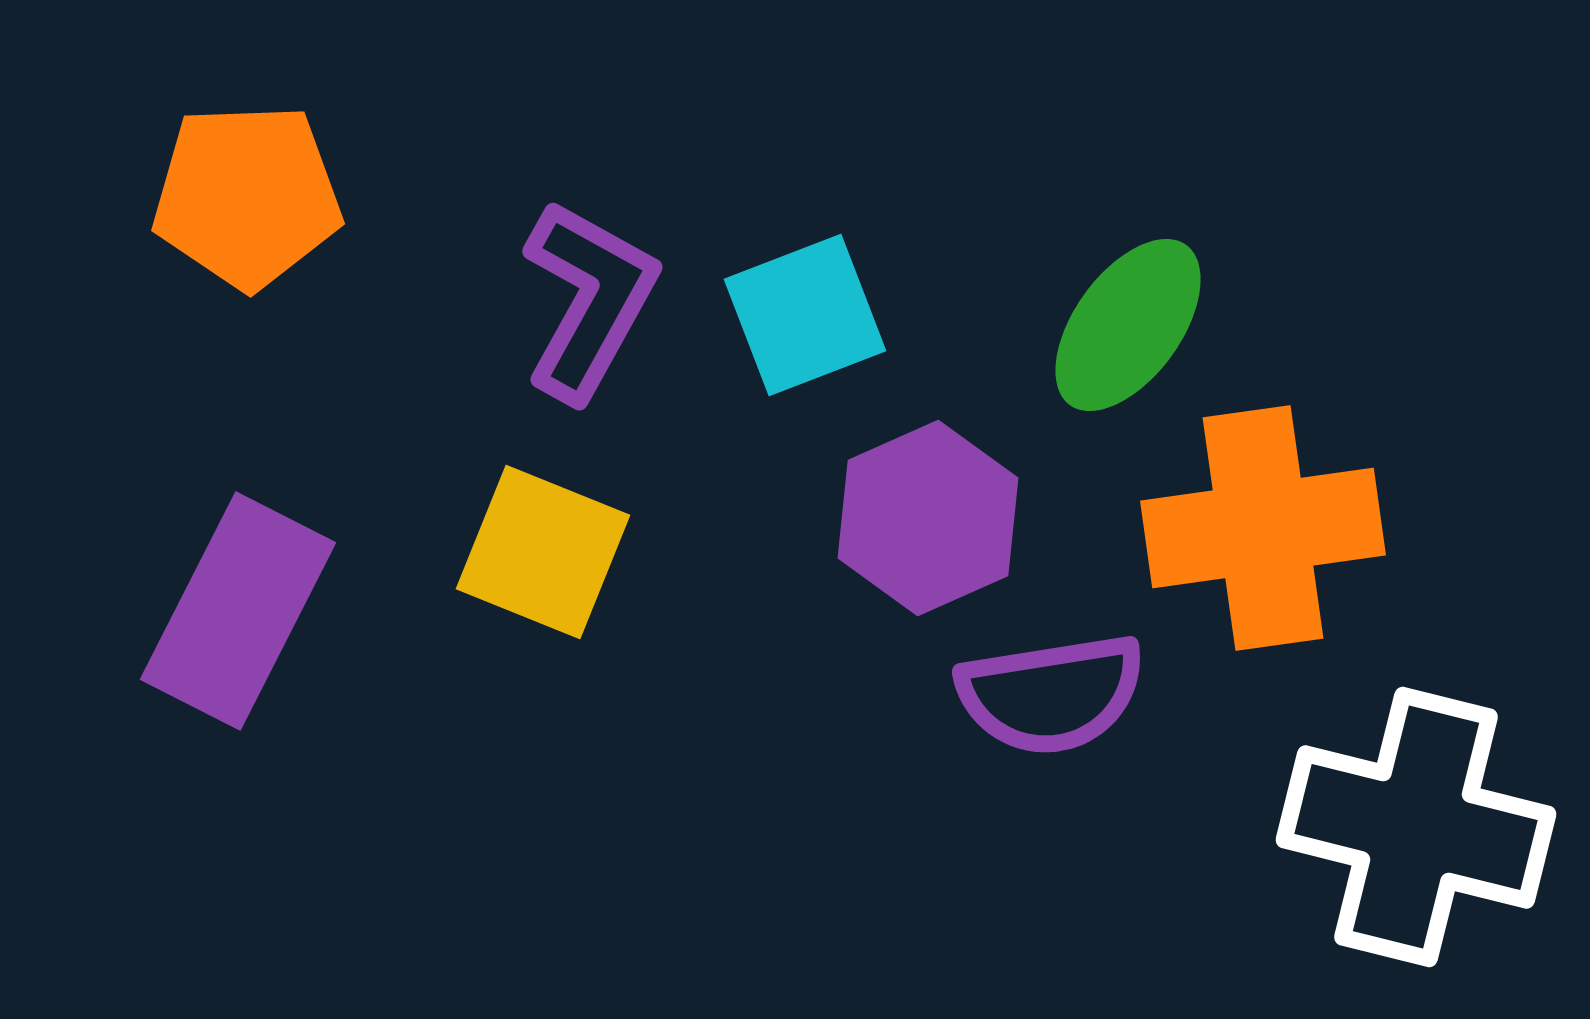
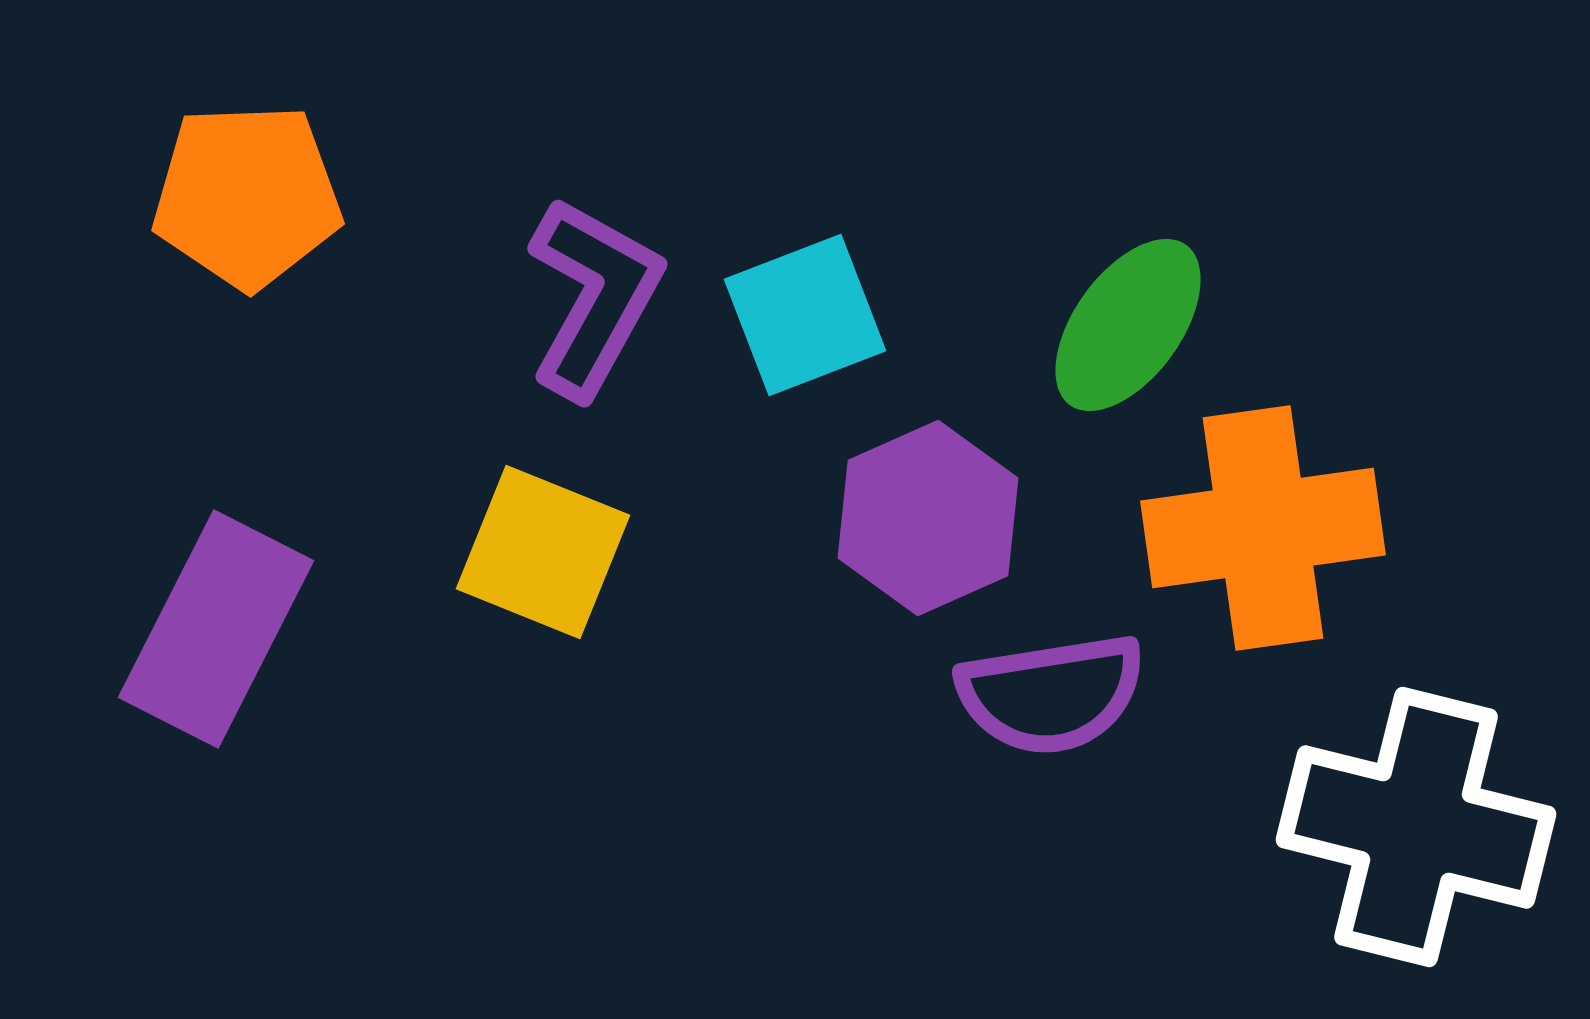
purple L-shape: moved 5 px right, 3 px up
purple rectangle: moved 22 px left, 18 px down
